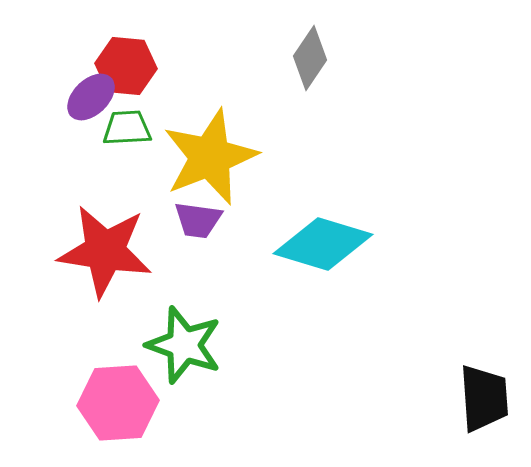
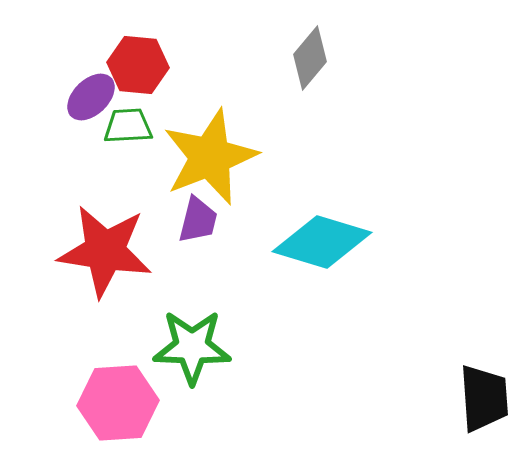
gray diamond: rotated 6 degrees clockwise
red hexagon: moved 12 px right, 1 px up
green trapezoid: moved 1 px right, 2 px up
purple trapezoid: rotated 84 degrees counterclockwise
cyan diamond: moved 1 px left, 2 px up
green star: moved 8 px right, 2 px down; rotated 18 degrees counterclockwise
